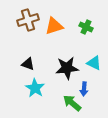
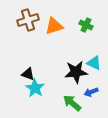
green cross: moved 2 px up
black triangle: moved 10 px down
black star: moved 9 px right, 4 px down
blue arrow: moved 7 px right, 3 px down; rotated 64 degrees clockwise
